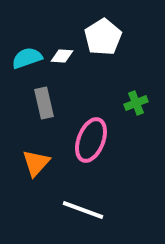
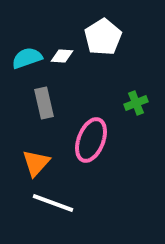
white line: moved 30 px left, 7 px up
